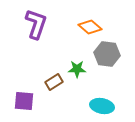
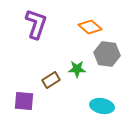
brown rectangle: moved 3 px left, 2 px up
